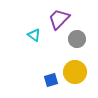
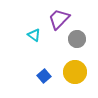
blue square: moved 7 px left, 4 px up; rotated 24 degrees counterclockwise
